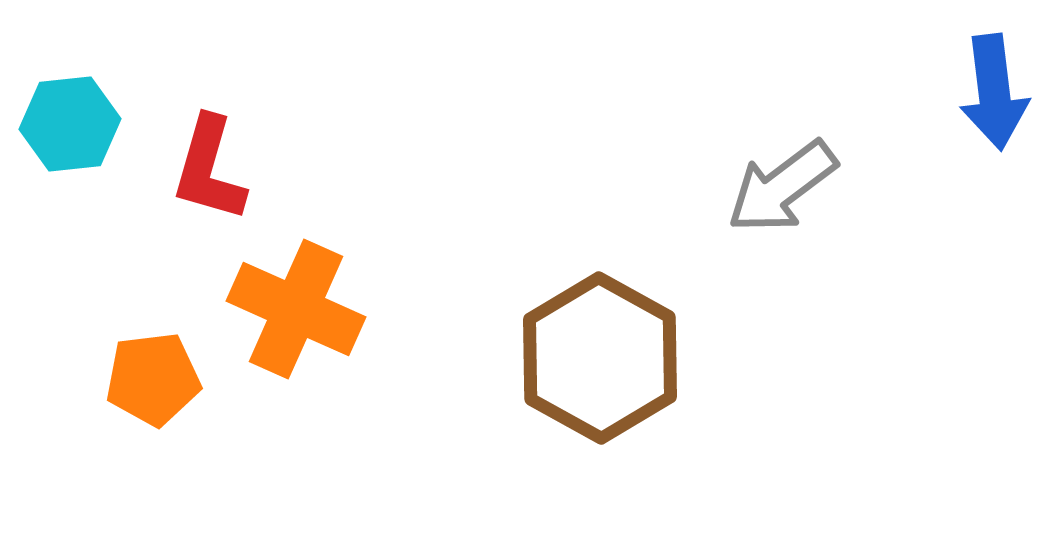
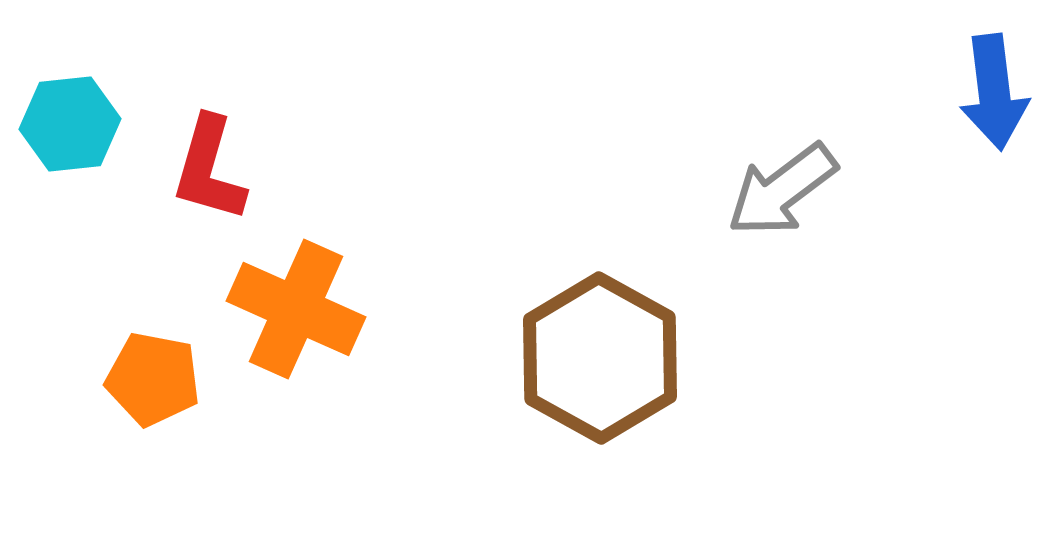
gray arrow: moved 3 px down
orange pentagon: rotated 18 degrees clockwise
